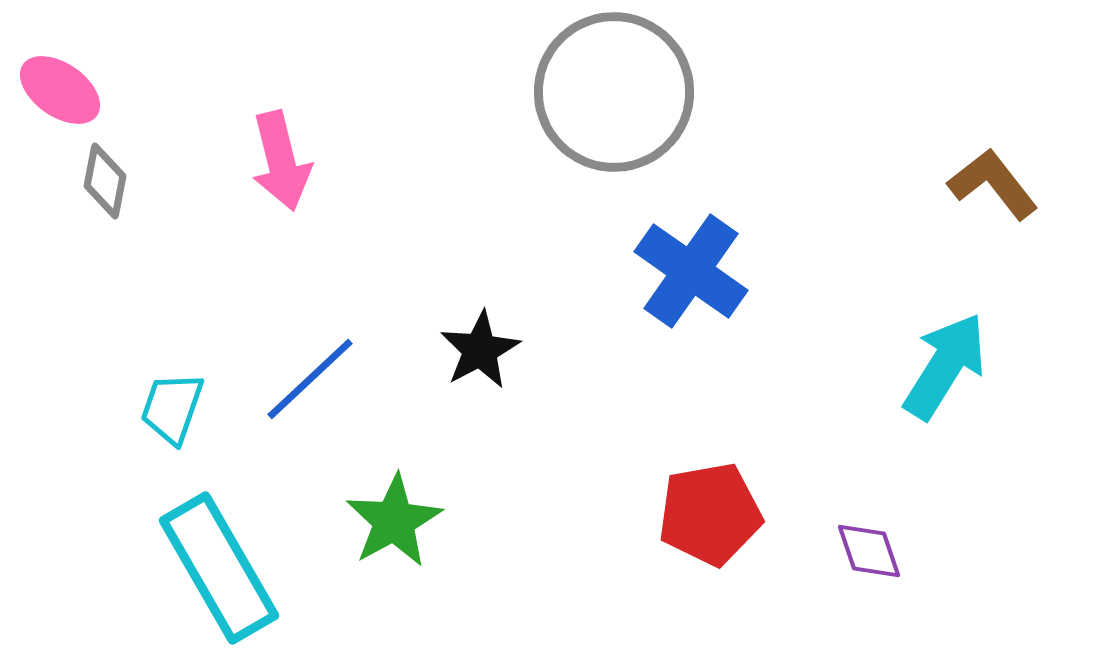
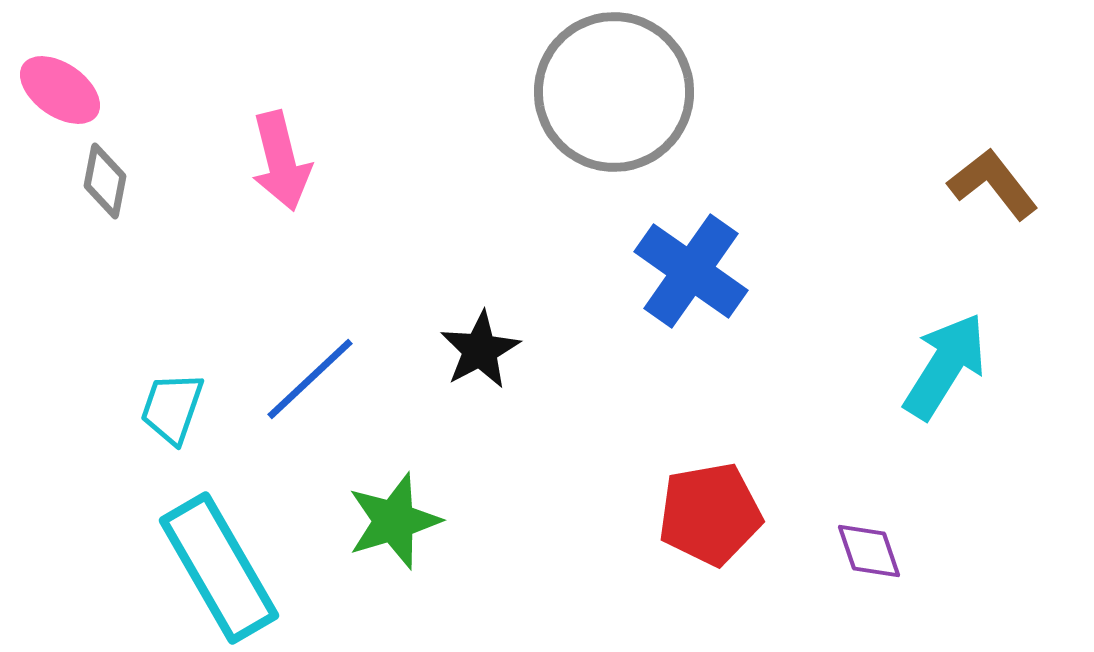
green star: rotated 12 degrees clockwise
